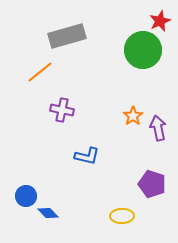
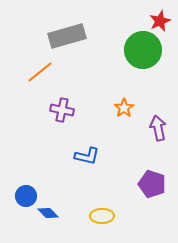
orange star: moved 9 px left, 8 px up
yellow ellipse: moved 20 px left
